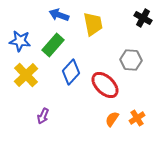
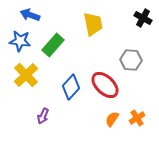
blue arrow: moved 29 px left
blue diamond: moved 15 px down
